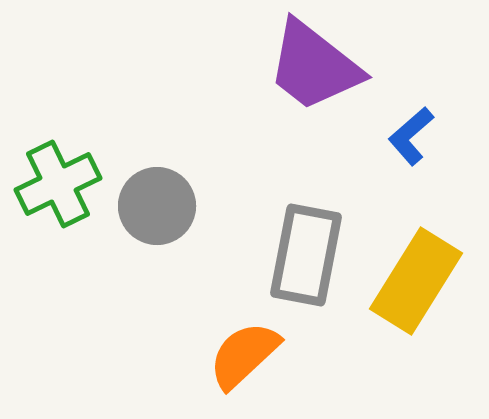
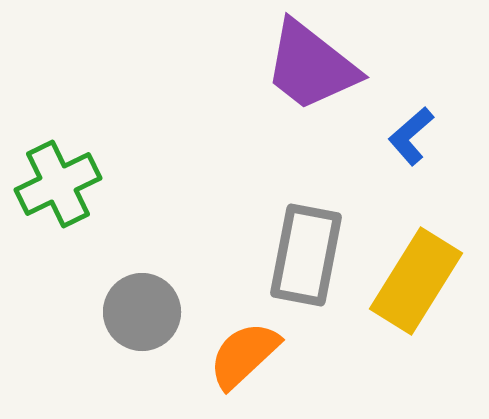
purple trapezoid: moved 3 px left
gray circle: moved 15 px left, 106 px down
